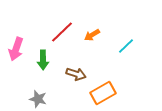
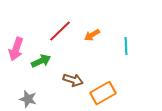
red line: moved 2 px left, 1 px up
cyan line: rotated 48 degrees counterclockwise
green arrow: moved 2 px left, 1 px down; rotated 114 degrees counterclockwise
brown arrow: moved 3 px left, 6 px down
gray star: moved 10 px left
